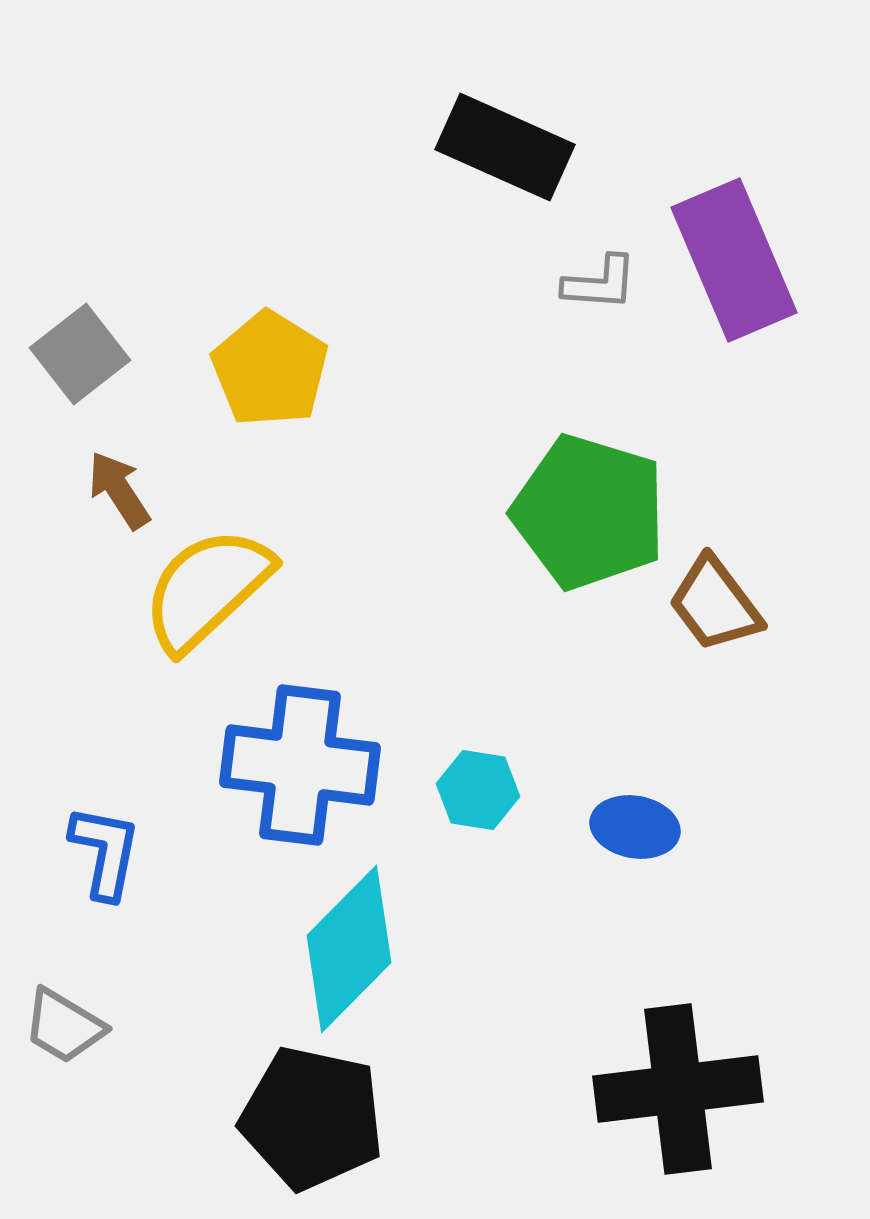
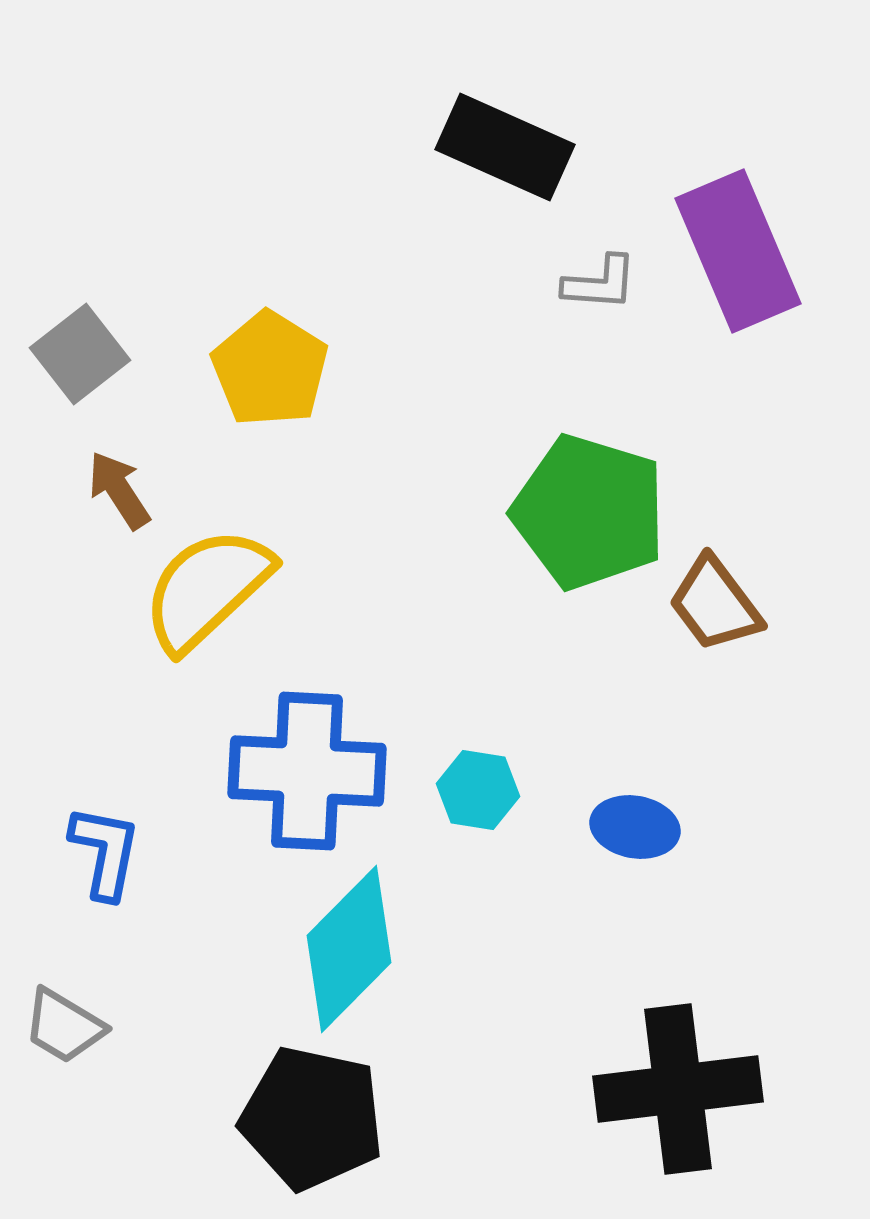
purple rectangle: moved 4 px right, 9 px up
blue cross: moved 7 px right, 6 px down; rotated 4 degrees counterclockwise
